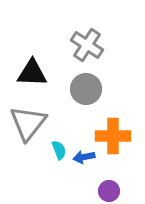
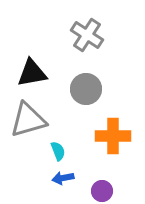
gray cross: moved 10 px up
black triangle: rotated 12 degrees counterclockwise
gray triangle: moved 3 px up; rotated 36 degrees clockwise
cyan semicircle: moved 1 px left, 1 px down
blue arrow: moved 21 px left, 21 px down
purple circle: moved 7 px left
